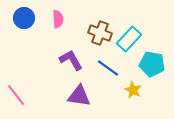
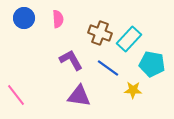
yellow star: rotated 24 degrees counterclockwise
